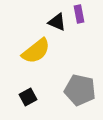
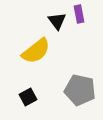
black triangle: moved 1 px up; rotated 30 degrees clockwise
